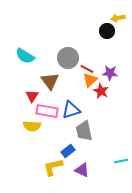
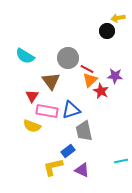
purple star: moved 5 px right, 3 px down
brown triangle: moved 1 px right
yellow semicircle: rotated 18 degrees clockwise
